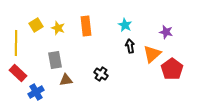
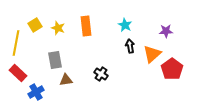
yellow square: moved 1 px left
purple star: moved 1 px up; rotated 16 degrees counterclockwise
yellow line: rotated 10 degrees clockwise
